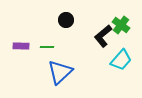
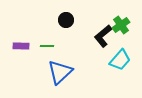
green cross: rotated 18 degrees clockwise
green line: moved 1 px up
cyan trapezoid: moved 1 px left
